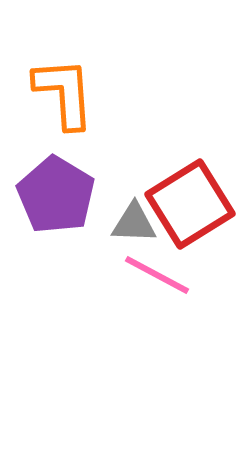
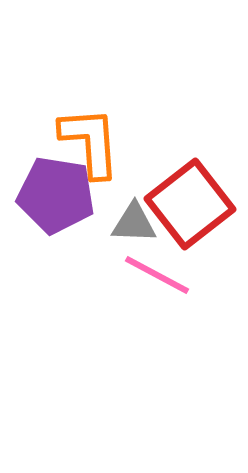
orange L-shape: moved 26 px right, 49 px down
purple pentagon: rotated 22 degrees counterclockwise
red square: rotated 6 degrees counterclockwise
